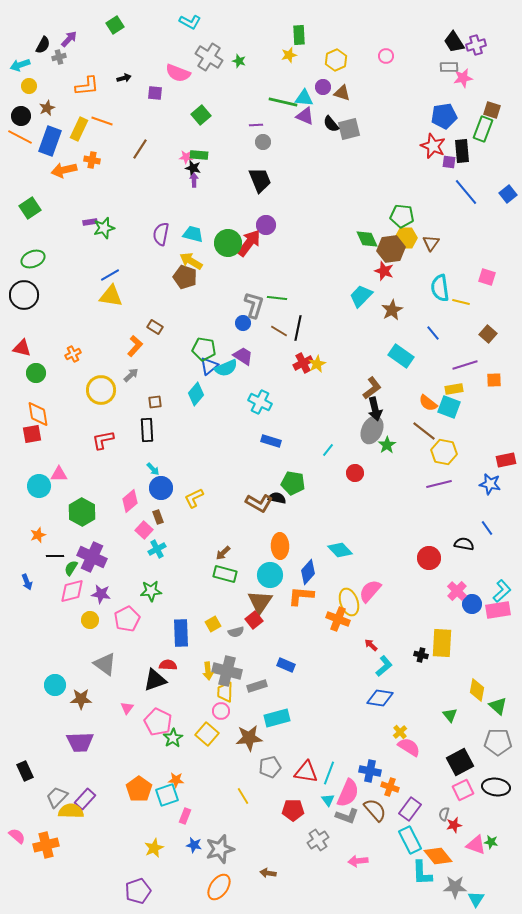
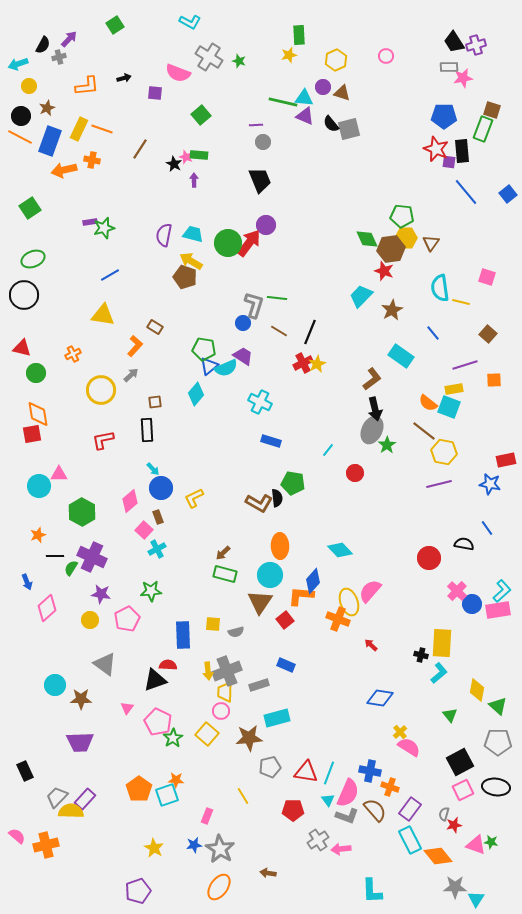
cyan arrow at (20, 65): moved 2 px left, 1 px up
blue pentagon at (444, 116): rotated 10 degrees clockwise
orange line at (102, 121): moved 8 px down
red star at (433, 146): moved 3 px right, 3 px down
pink star at (186, 157): rotated 16 degrees clockwise
black star at (193, 168): moved 19 px left, 4 px up; rotated 14 degrees clockwise
purple semicircle at (161, 234): moved 3 px right, 1 px down
yellow triangle at (111, 296): moved 8 px left, 19 px down
black line at (298, 328): moved 12 px right, 4 px down; rotated 10 degrees clockwise
brown L-shape at (372, 388): moved 9 px up
black semicircle at (277, 498): rotated 72 degrees clockwise
blue diamond at (308, 572): moved 5 px right, 9 px down
pink diamond at (72, 591): moved 25 px left, 17 px down; rotated 28 degrees counterclockwise
red square at (254, 620): moved 31 px right
yellow square at (213, 624): rotated 35 degrees clockwise
blue rectangle at (181, 633): moved 2 px right, 2 px down
cyan L-shape at (384, 666): moved 55 px right, 7 px down
gray cross at (227, 671): rotated 36 degrees counterclockwise
gray rectangle at (257, 686): moved 2 px right, 1 px up
pink rectangle at (185, 816): moved 22 px right
blue star at (194, 845): rotated 21 degrees counterclockwise
yellow star at (154, 848): rotated 18 degrees counterclockwise
gray star at (220, 849): rotated 24 degrees counterclockwise
pink arrow at (358, 861): moved 17 px left, 12 px up
cyan L-shape at (422, 873): moved 50 px left, 18 px down
